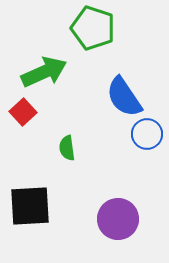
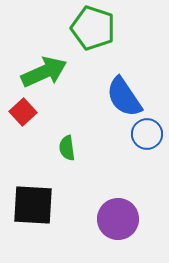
black square: moved 3 px right, 1 px up; rotated 6 degrees clockwise
